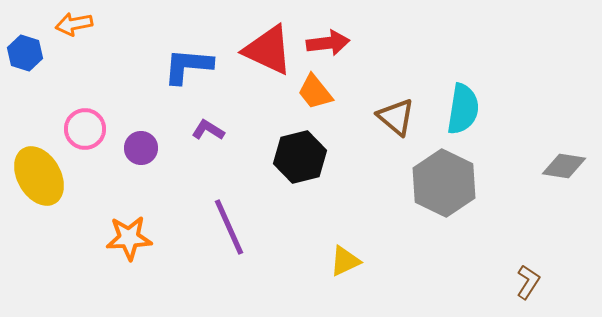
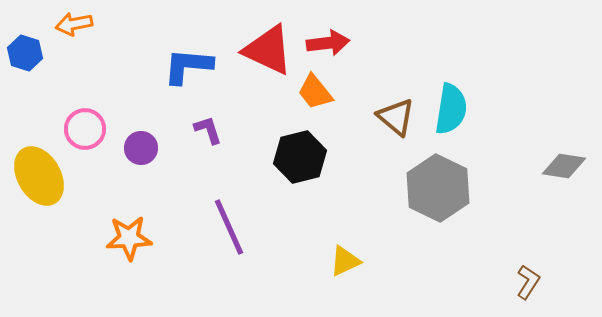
cyan semicircle: moved 12 px left
purple L-shape: rotated 40 degrees clockwise
gray hexagon: moved 6 px left, 5 px down
